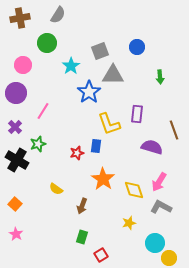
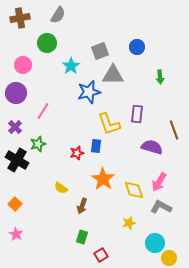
blue star: rotated 20 degrees clockwise
yellow semicircle: moved 5 px right, 1 px up
